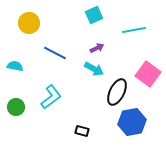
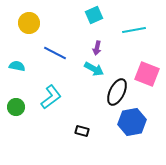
purple arrow: rotated 128 degrees clockwise
cyan semicircle: moved 2 px right
pink square: moved 1 px left; rotated 15 degrees counterclockwise
